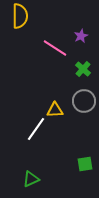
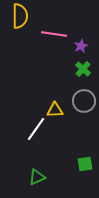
purple star: moved 10 px down
pink line: moved 1 px left, 14 px up; rotated 25 degrees counterclockwise
green triangle: moved 6 px right, 2 px up
